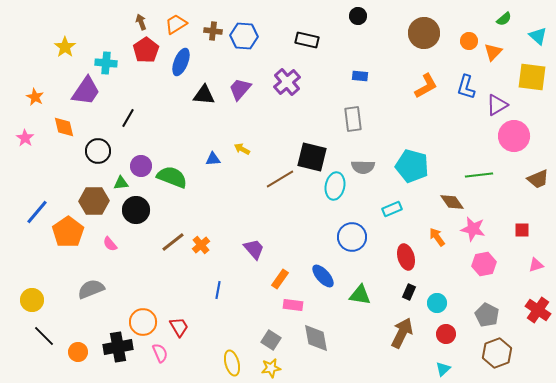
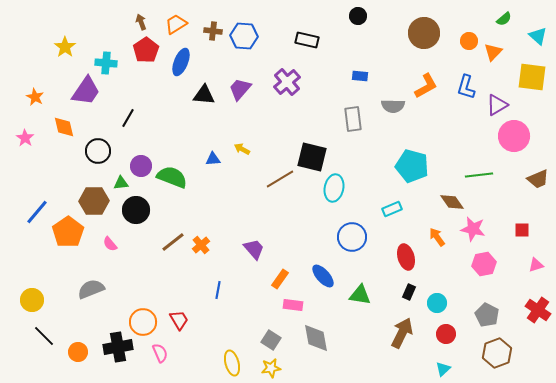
gray semicircle at (363, 167): moved 30 px right, 61 px up
cyan ellipse at (335, 186): moved 1 px left, 2 px down
red trapezoid at (179, 327): moved 7 px up
